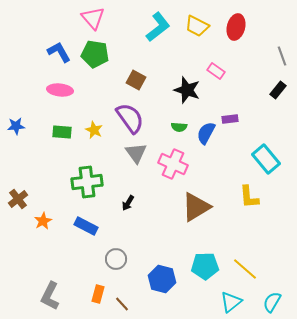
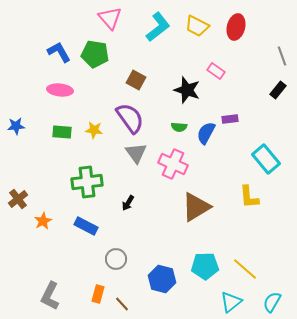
pink triangle: moved 17 px right
yellow star: rotated 18 degrees counterclockwise
